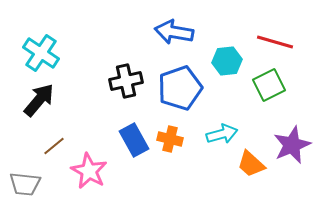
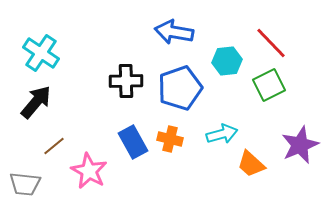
red line: moved 4 px left, 1 px down; rotated 30 degrees clockwise
black cross: rotated 12 degrees clockwise
black arrow: moved 3 px left, 2 px down
blue rectangle: moved 1 px left, 2 px down
purple star: moved 8 px right
